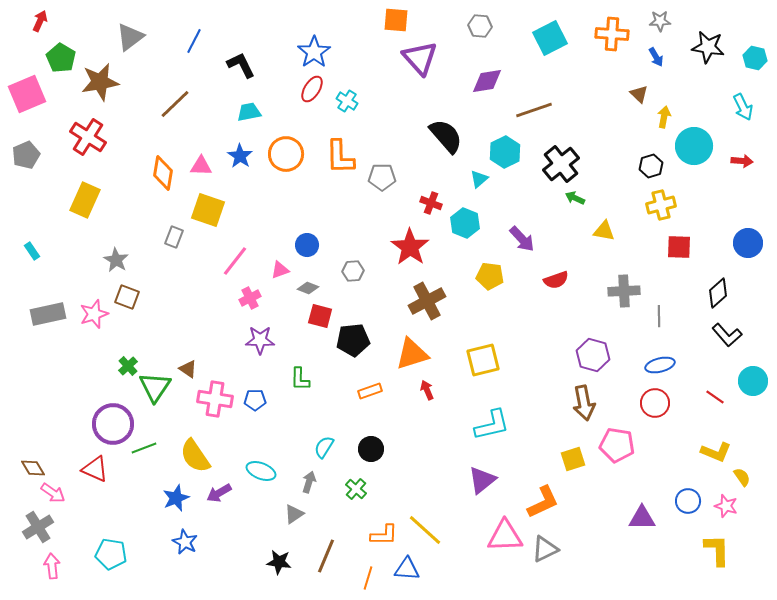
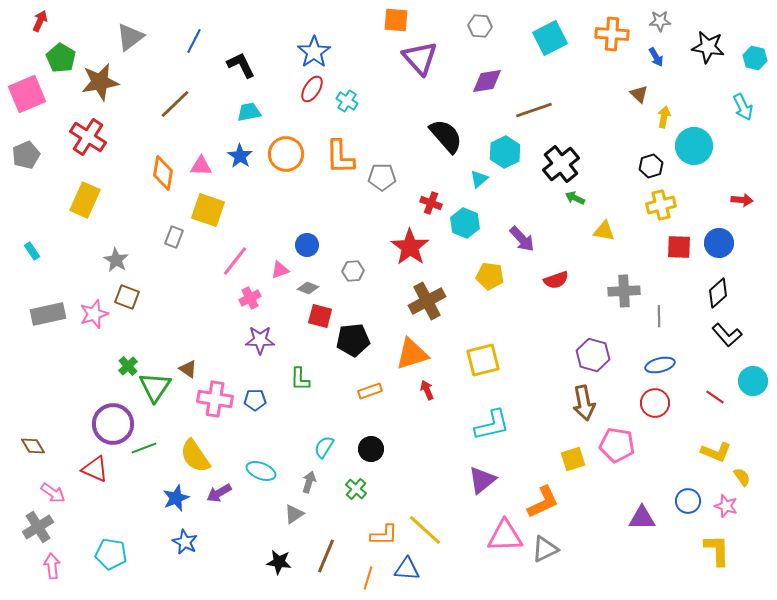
red arrow at (742, 161): moved 39 px down
blue circle at (748, 243): moved 29 px left
brown diamond at (33, 468): moved 22 px up
